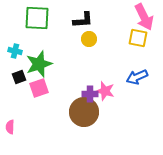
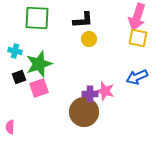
pink arrow: moved 7 px left; rotated 44 degrees clockwise
